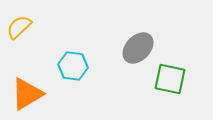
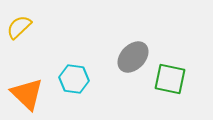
gray ellipse: moved 5 px left, 9 px down
cyan hexagon: moved 1 px right, 13 px down
orange triangle: rotated 45 degrees counterclockwise
